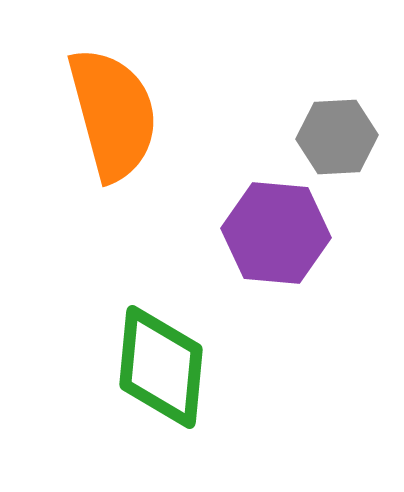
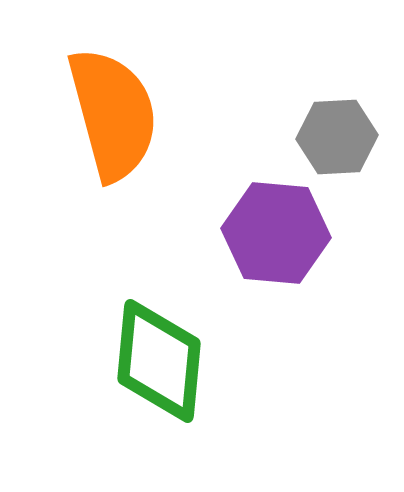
green diamond: moved 2 px left, 6 px up
